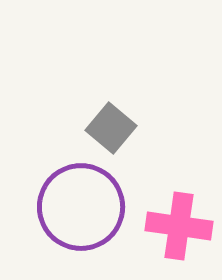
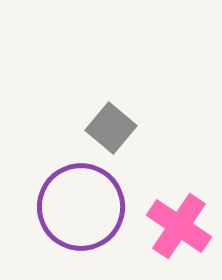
pink cross: rotated 26 degrees clockwise
